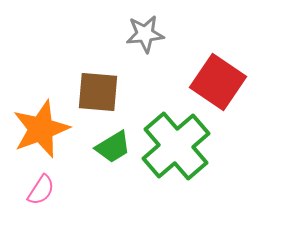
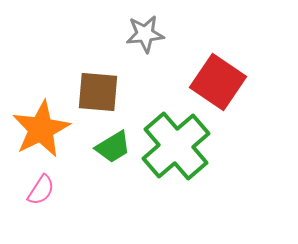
orange star: rotated 6 degrees counterclockwise
